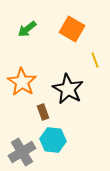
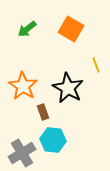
orange square: moved 1 px left
yellow line: moved 1 px right, 5 px down
orange star: moved 1 px right, 4 px down
black star: moved 1 px up
gray cross: moved 1 px down
